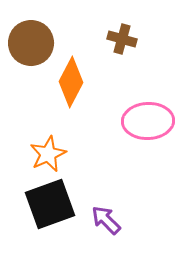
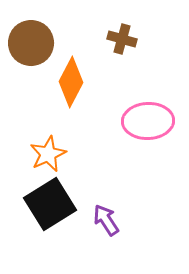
black square: rotated 12 degrees counterclockwise
purple arrow: rotated 12 degrees clockwise
